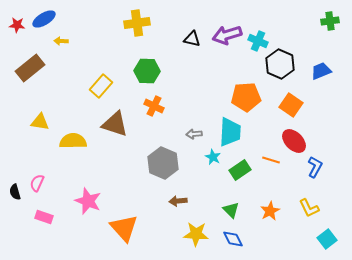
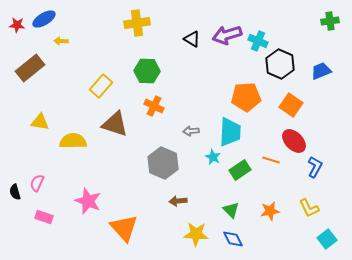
black triangle: rotated 18 degrees clockwise
gray arrow: moved 3 px left, 3 px up
orange star: rotated 18 degrees clockwise
